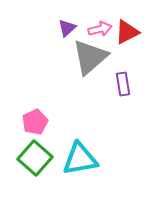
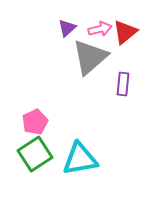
red triangle: moved 2 px left; rotated 12 degrees counterclockwise
purple rectangle: rotated 15 degrees clockwise
green square: moved 4 px up; rotated 16 degrees clockwise
